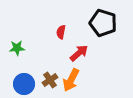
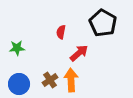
black pentagon: rotated 12 degrees clockwise
orange arrow: rotated 150 degrees clockwise
blue circle: moved 5 px left
